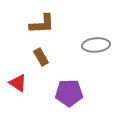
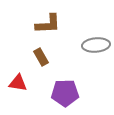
brown L-shape: moved 6 px right
red triangle: rotated 24 degrees counterclockwise
purple pentagon: moved 4 px left
